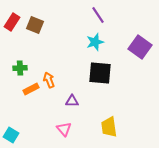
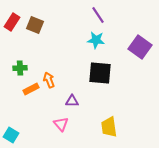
cyan star: moved 1 px right, 2 px up; rotated 24 degrees clockwise
pink triangle: moved 3 px left, 5 px up
